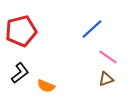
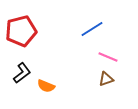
blue line: rotated 10 degrees clockwise
pink line: rotated 12 degrees counterclockwise
black L-shape: moved 2 px right
